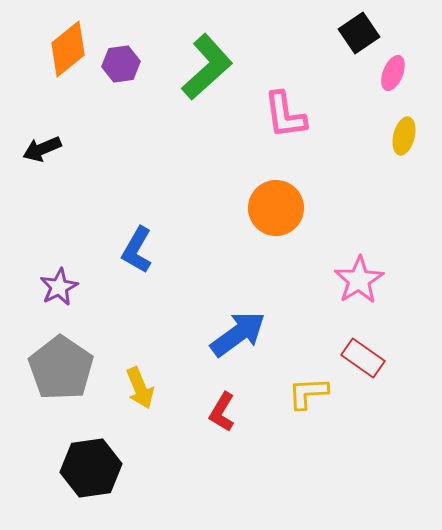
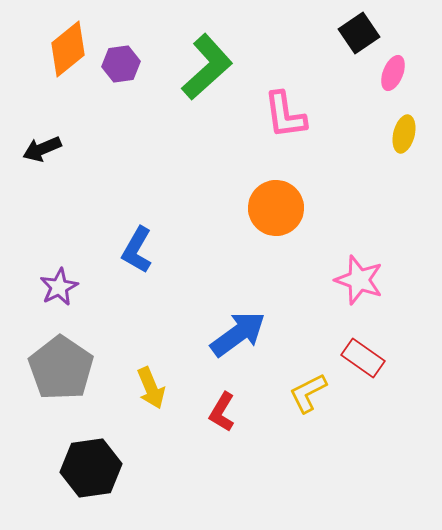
yellow ellipse: moved 2 px up
pink star: rotated 21 degrees counterclockwise
yellow arrow: moved 11 px right
yellow L-shape: rotated 24 degrees counterclockwise
